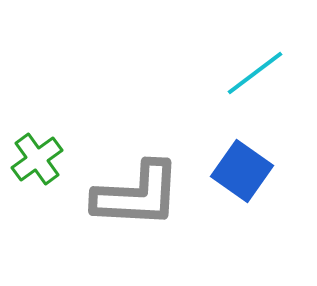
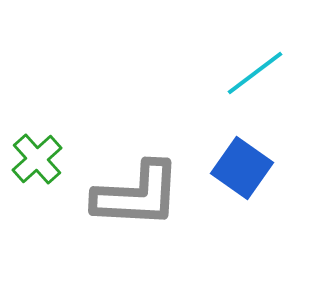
green cross: rotated 6 degrees counterclockwise
blue square: moved 3 px up
